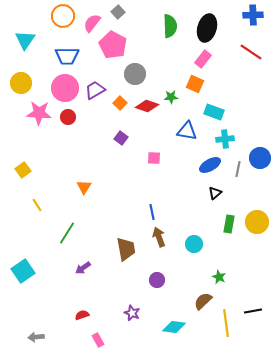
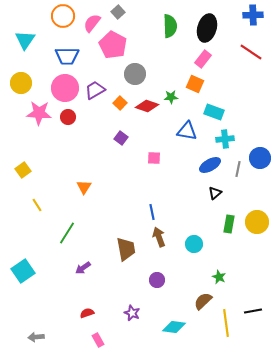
red semicircle at (82, 315): moved 5 px right, 2 px up
